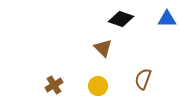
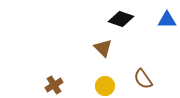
blue triangle: moved 1 px down
brown semicircle: rotated 55 degrees counterclockwise
yellow circle: moved 7 px right
